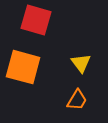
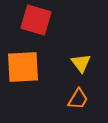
orange square: rotated 18 degrees counterclockwise
orange trapezoid: moved 1 px right, 1 px up
